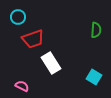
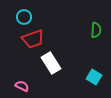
cyan circle: moved 6 px right
